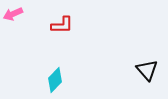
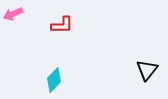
black triangle: rotated 20 degrees clockwise
cyan diamond: moved 1 px left
